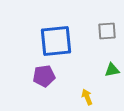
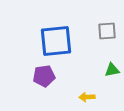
yellow arrow: rotated 70 degrees counterclockwise
